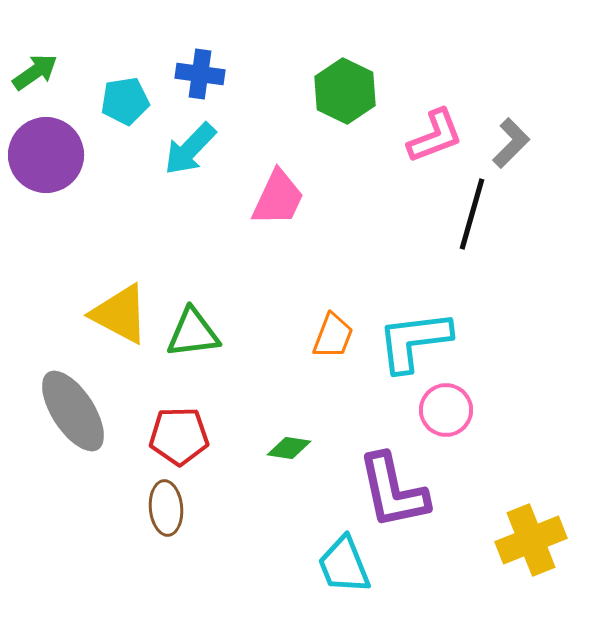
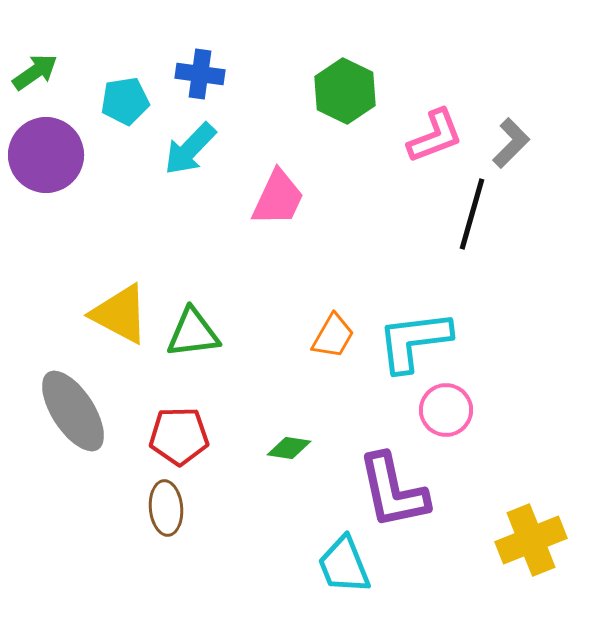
orange trapezoid: rotated 9 degrees clockwise
